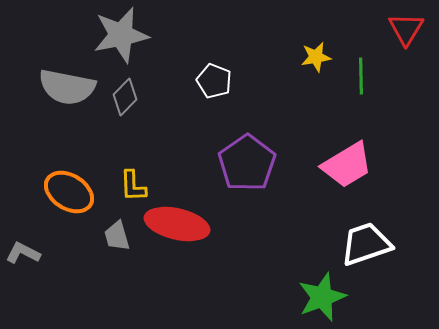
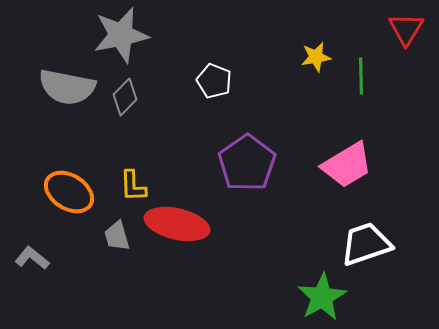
gray L-shape: moved 9 px right, 5 px down; rotated 12 degrees clockwise
green star: rotated 9 degrees counterclockwise
